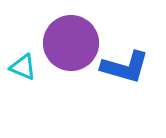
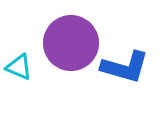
cyan triangle: moved 4 px left
